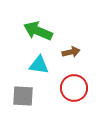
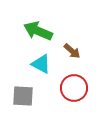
brown arrow: moved 1 px right, 1 px up; rotated 54 degrees clockwise
cyan triangle: moved 2 px right, 1 px up; rotated 20 degrees clockwise
